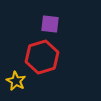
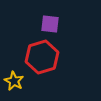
yellow star: moved 2 px left
